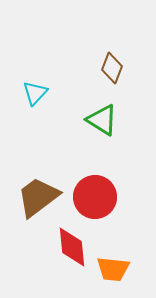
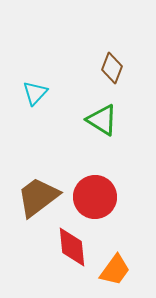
orange trapezoid: moved 2 px right, 1 px down; rotated 60 degrees counterclockwise
